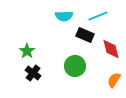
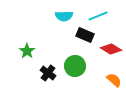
red diamond: rotated 45 degrees counterclockwise
black cross: moved 15 px right
orange semicircle: rotated 98 degrees clockwise
